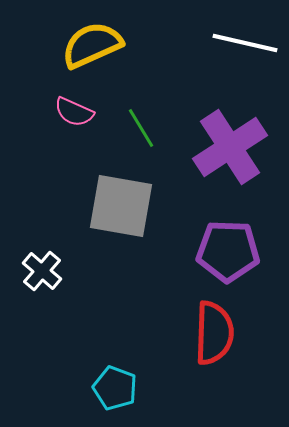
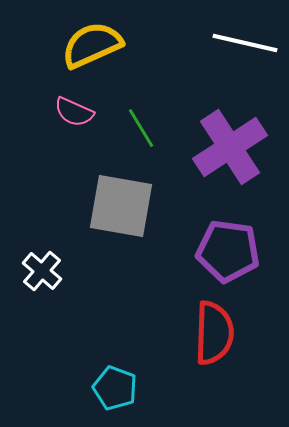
purple pentagon: rotated 6 degrees clockwise
